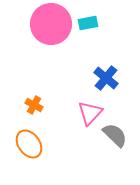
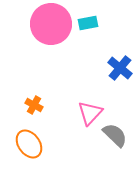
blue cross: moved 14 px right, 10 px up
